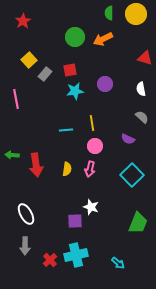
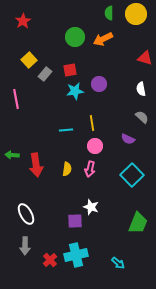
purple circle: moved 6 px left
